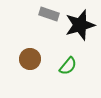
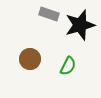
green semicircle: rotated 12 degrees counterclockwise
